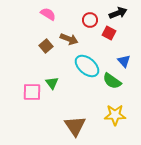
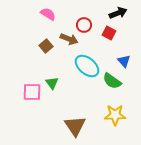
red circle: moved 6 px left, 5 px down
